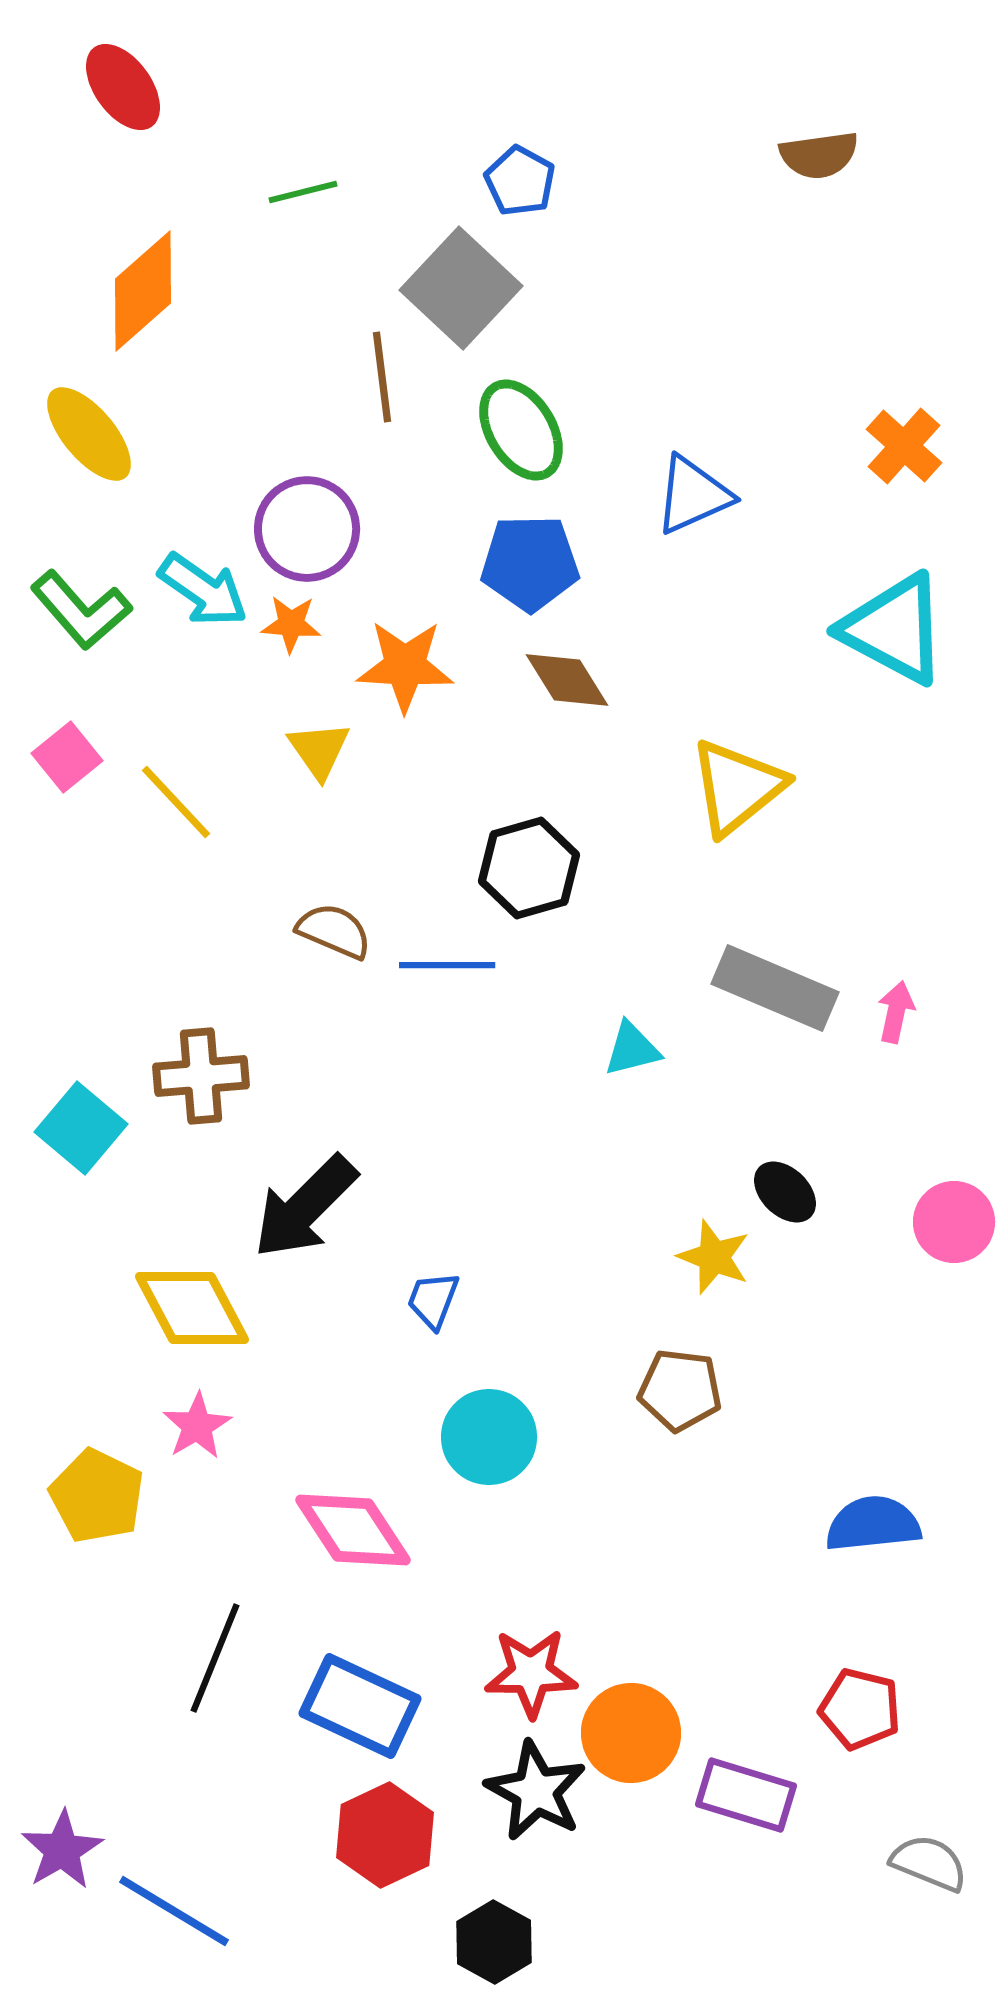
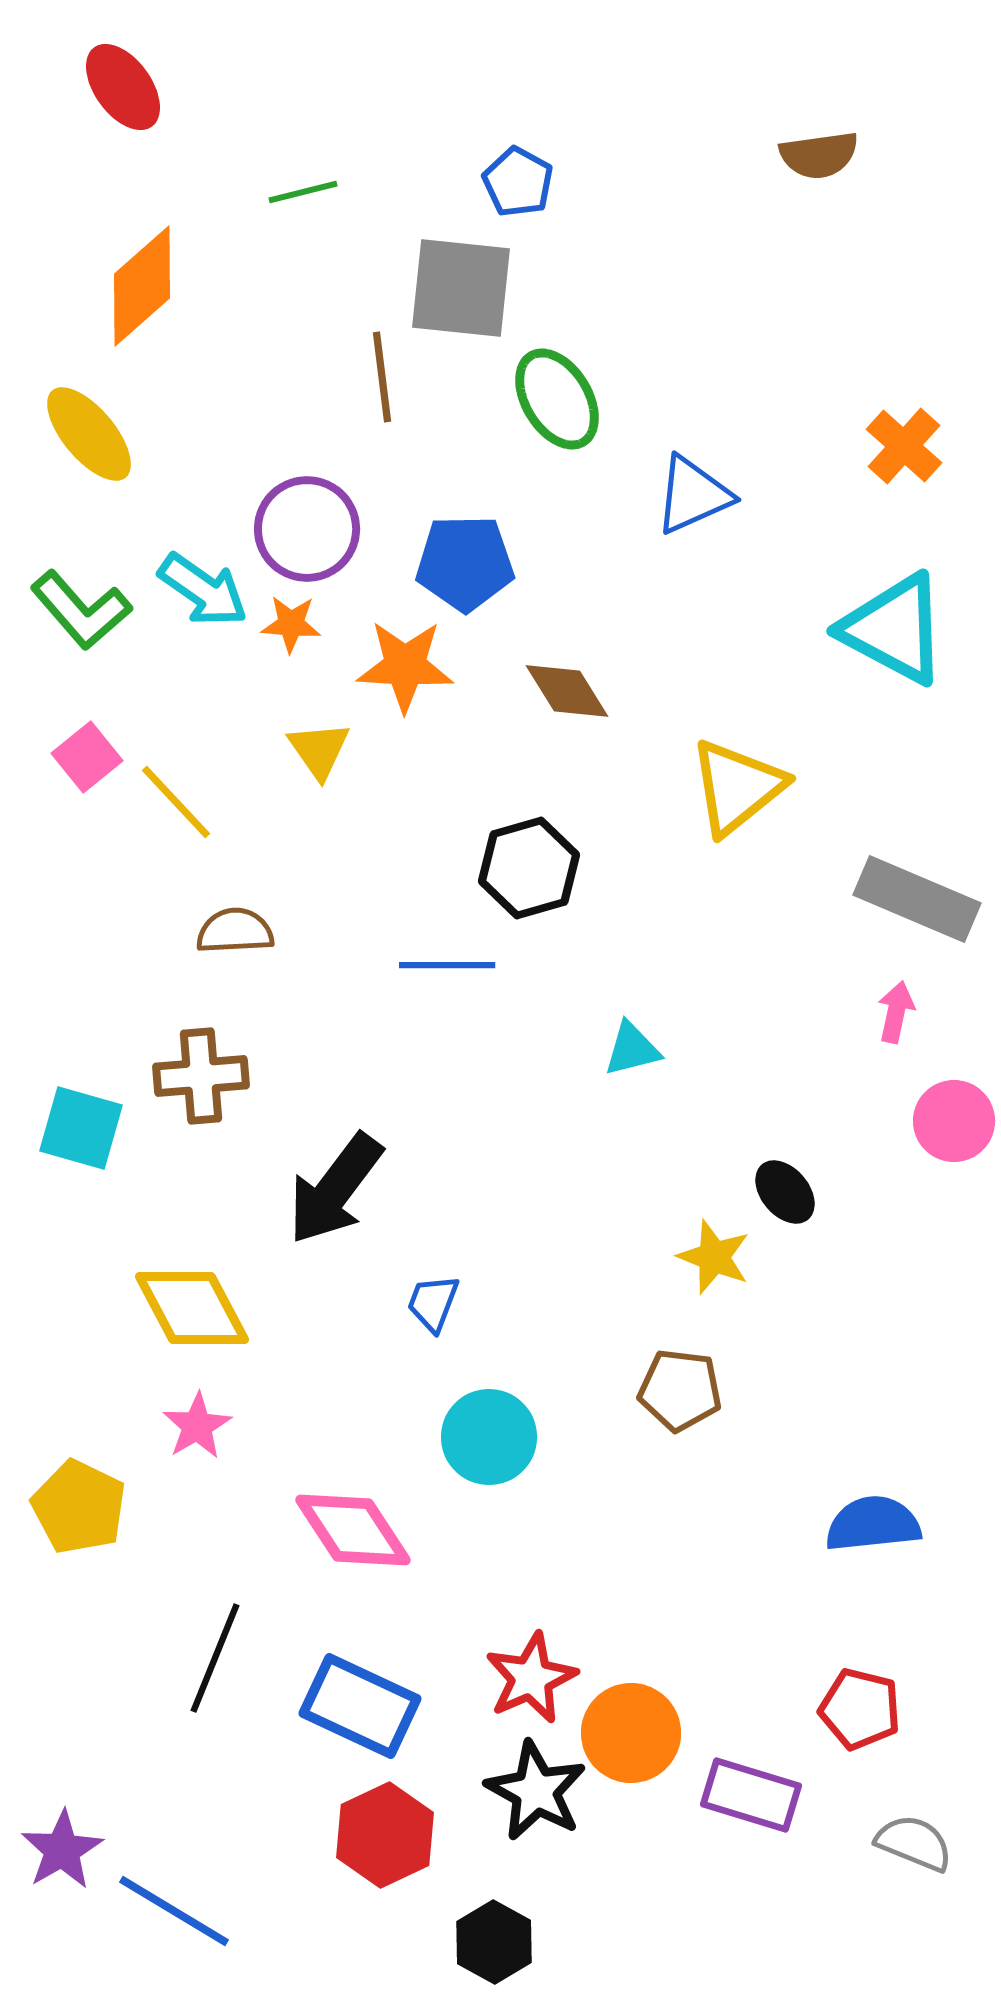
blue pentagon at (520, 181): moved 2 px left, 1 px down
gray square at (461, 288): rotated 37 degrees counterclockwise
orange diamond at (143, 291): moved 1 px left, 5 px up
green ellipse at (521, 430): moved 36 px right, 31 px up
blue pentagon at (530, 563): moved 65 px left
brown diamond at (567, 680): moved 11 px down
pink square at (67, 757): moved 20 px right
brown semicircle at (334, 931): moved 99 px left; rotated 26 degrees counterclockwise
gray rectangle at (775, 988): moved 142 px right, 89 px up
cyan square at (81, 1128): rotated 24 degrees counterclockwise
black ellipse at (785, 1192): rotated 6 degrees clockwise
black arrow at (305, 1207): moved 30 px right, 18 px up; rotated 8 degrees counterclockwise
pink circle at (954, 1222): moved 101 px up
blue trapezoid at (433, 1300): moved 3 px down
yellow pentagon at (97, 1496): moved 18 px left, 11 px down
red star at (531, 1673): moved 5 px down; rotated 24 degrees counterclockwise
purple rectangle at (746, 1795): moved 5 px right
gray semicircle at (929, 1863): moved 15 px left, 20 px up
